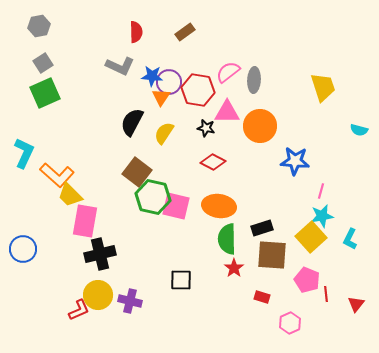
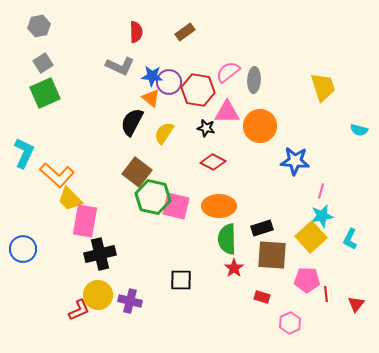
orange triangle at (161, 97): moved 10 px left, 1 px down; rotated 24 degrees counterclockwise
yellow trapezoid at (70, 195): moved 4 px down
orange ellipse at (219, 206): rotated 8 degrees counterclockwise
pink pentagon at (307, 280): rotated 20 degrees counterclockwise
